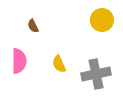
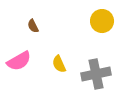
yellow circle: moved 1 px down
pink semicircle: rotated 60 degrees clockwise
